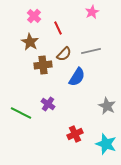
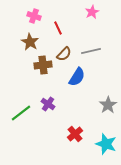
pink cross: rotated 24 degrees counterclockwise
gray star: moved 1 px right, 1 px up; rotated 12 degrees clockwise
green line: rotated 65 degrees counterclockwise
red cross: rotated 14 degrees counterclockwise
